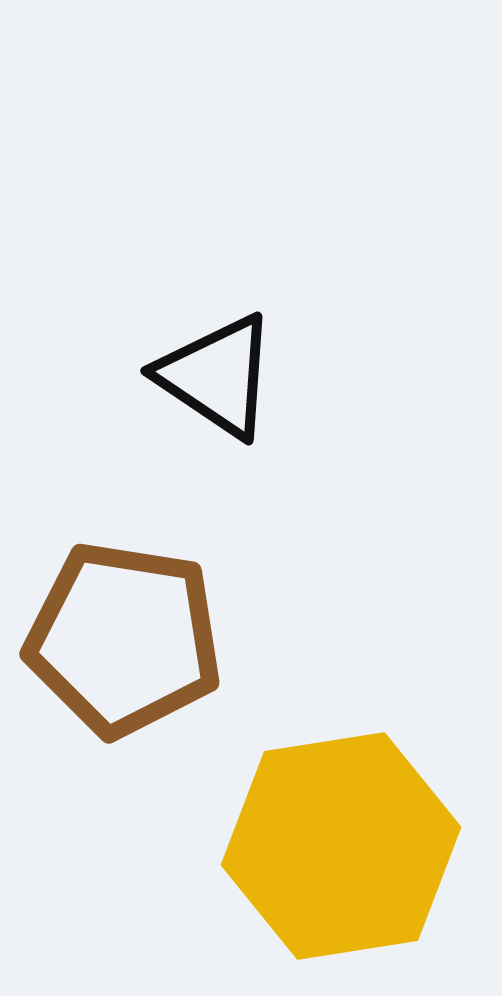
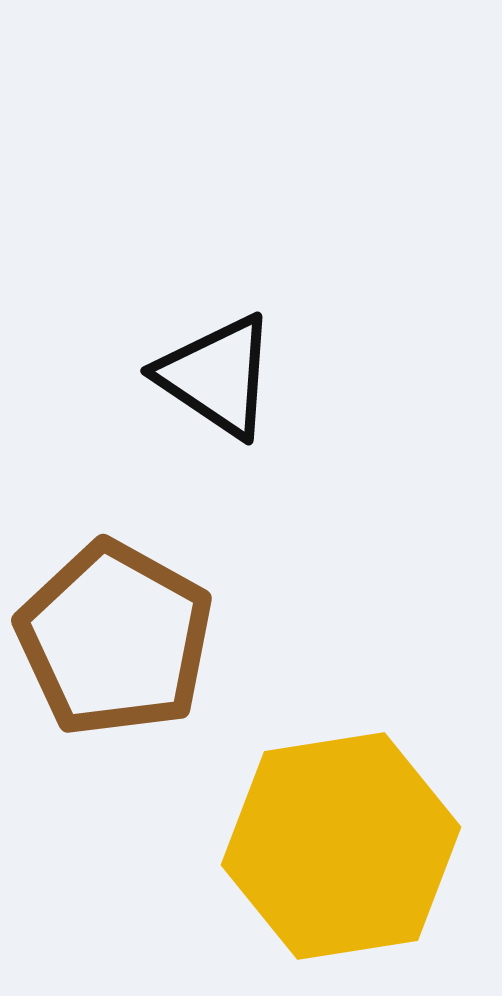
brown pentagon: moved 9 px left; rotated 20 degrees clockwise
